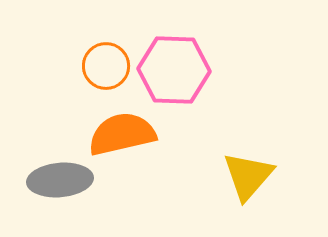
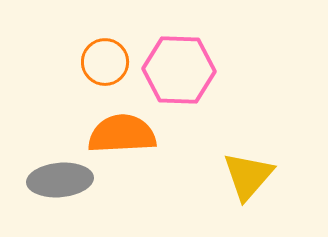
orange circle: moved 1 px left, 4 px up
pink hexagon: moved 5 px right
orange semicircle: rotated 10 degrees clockwise
